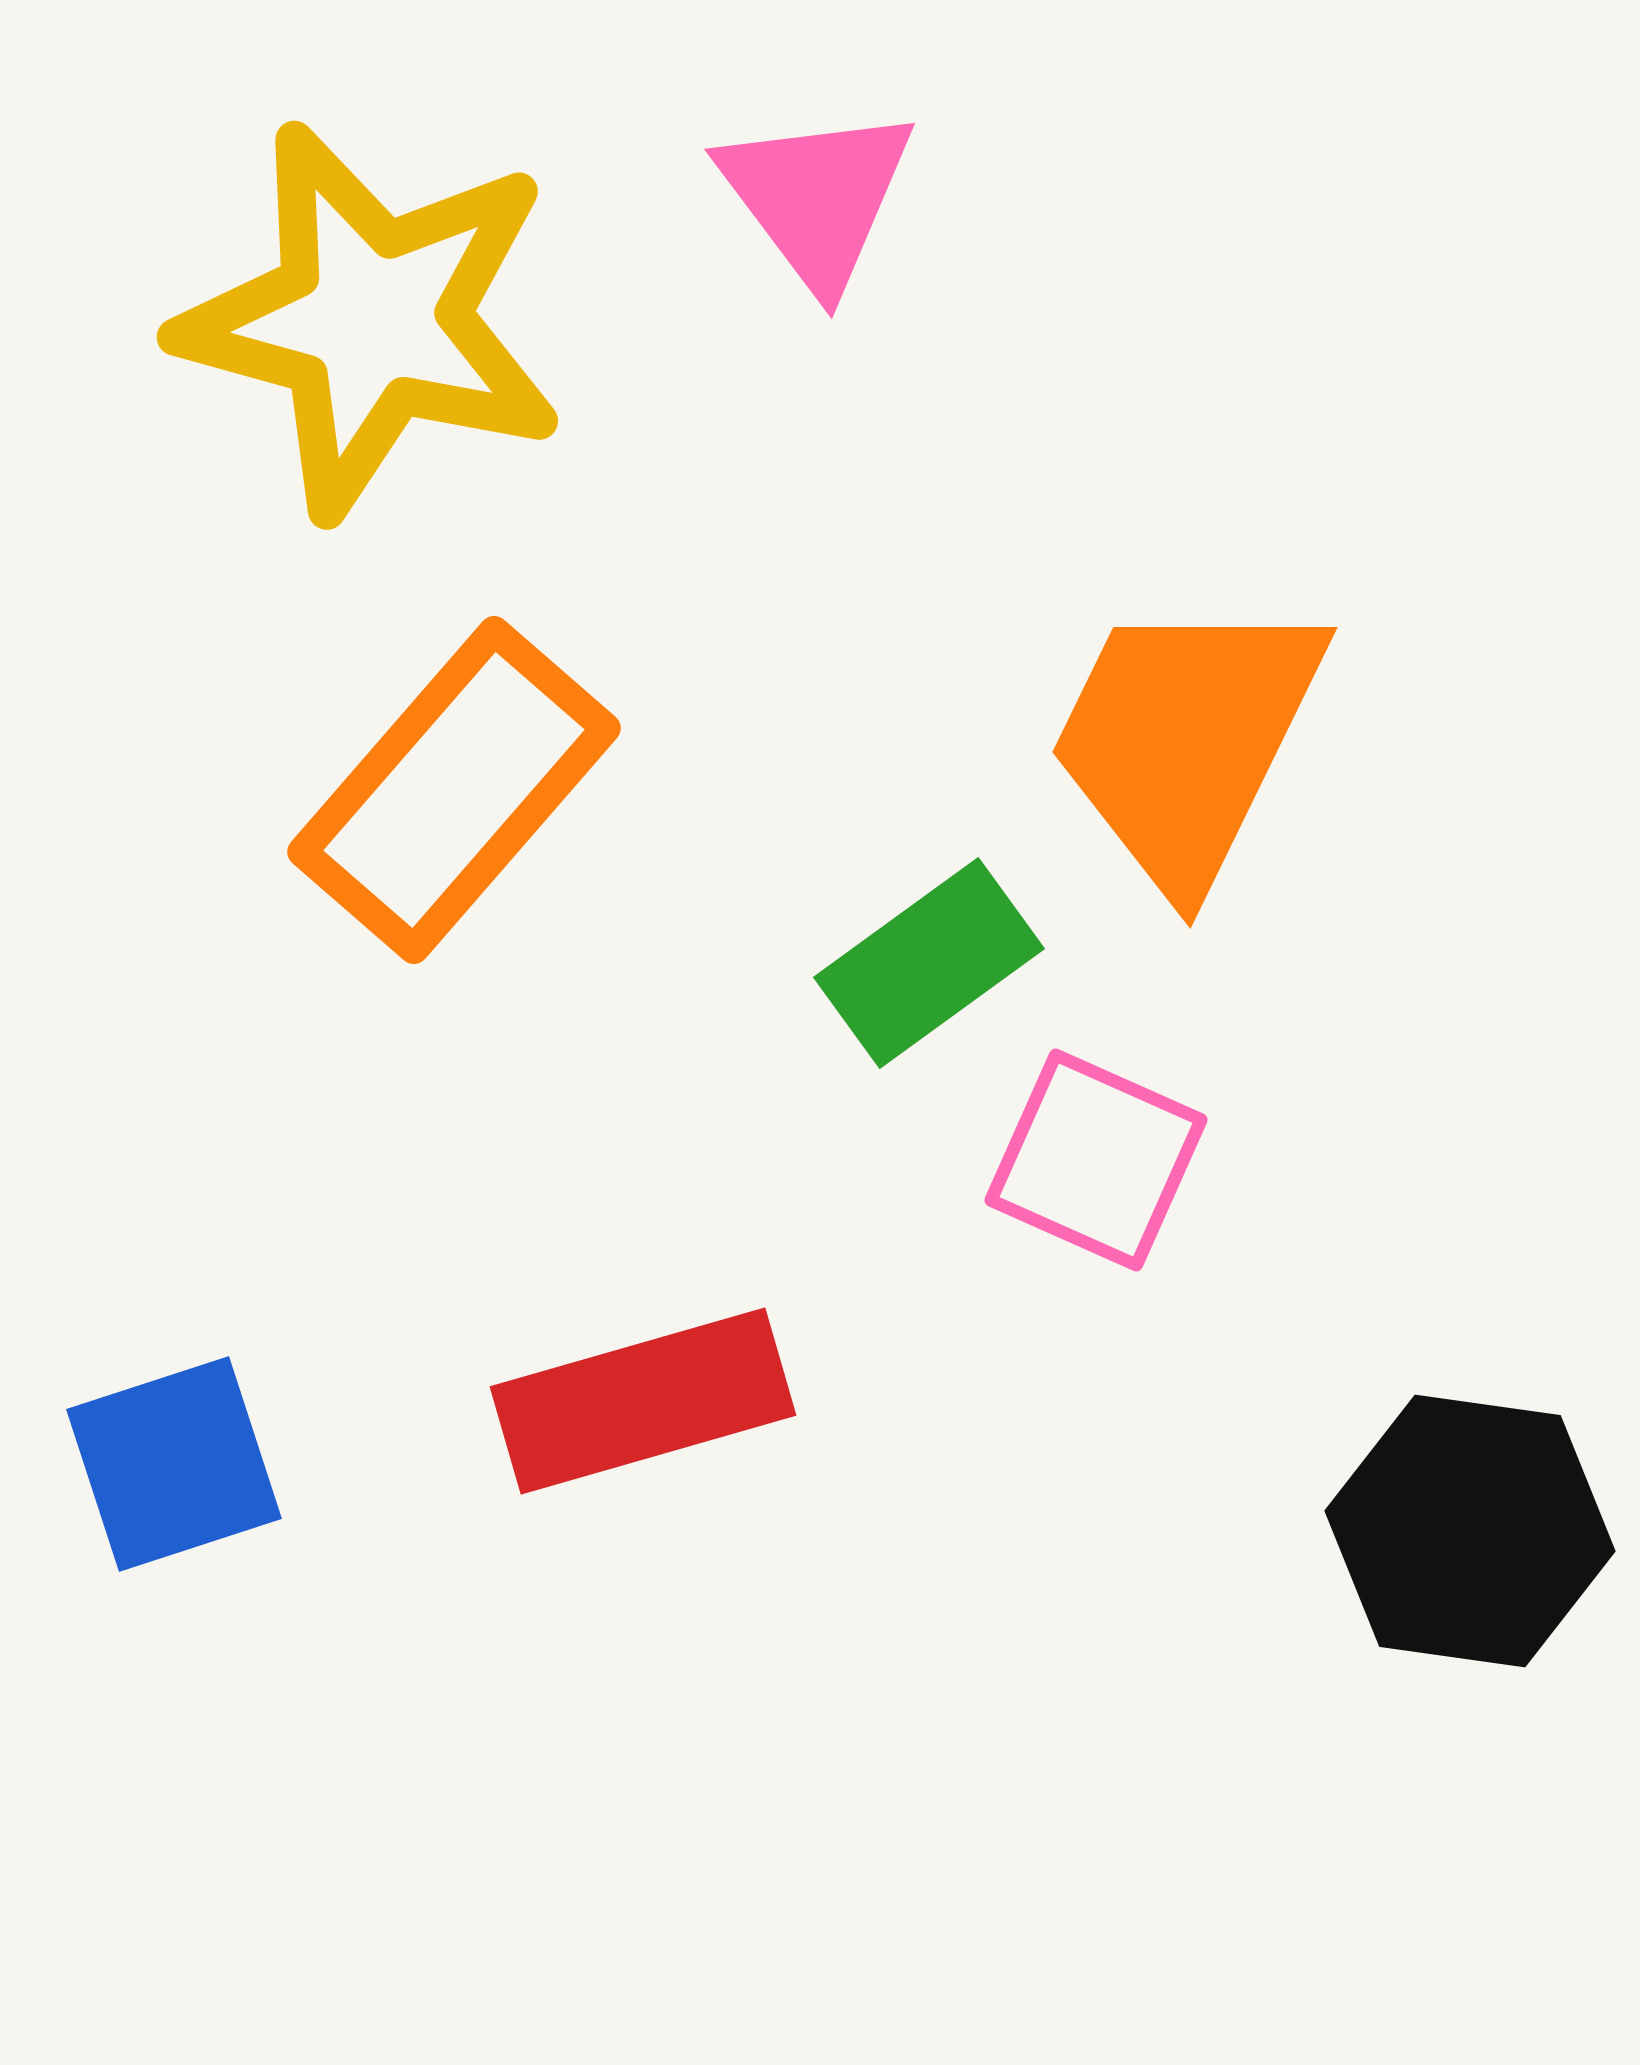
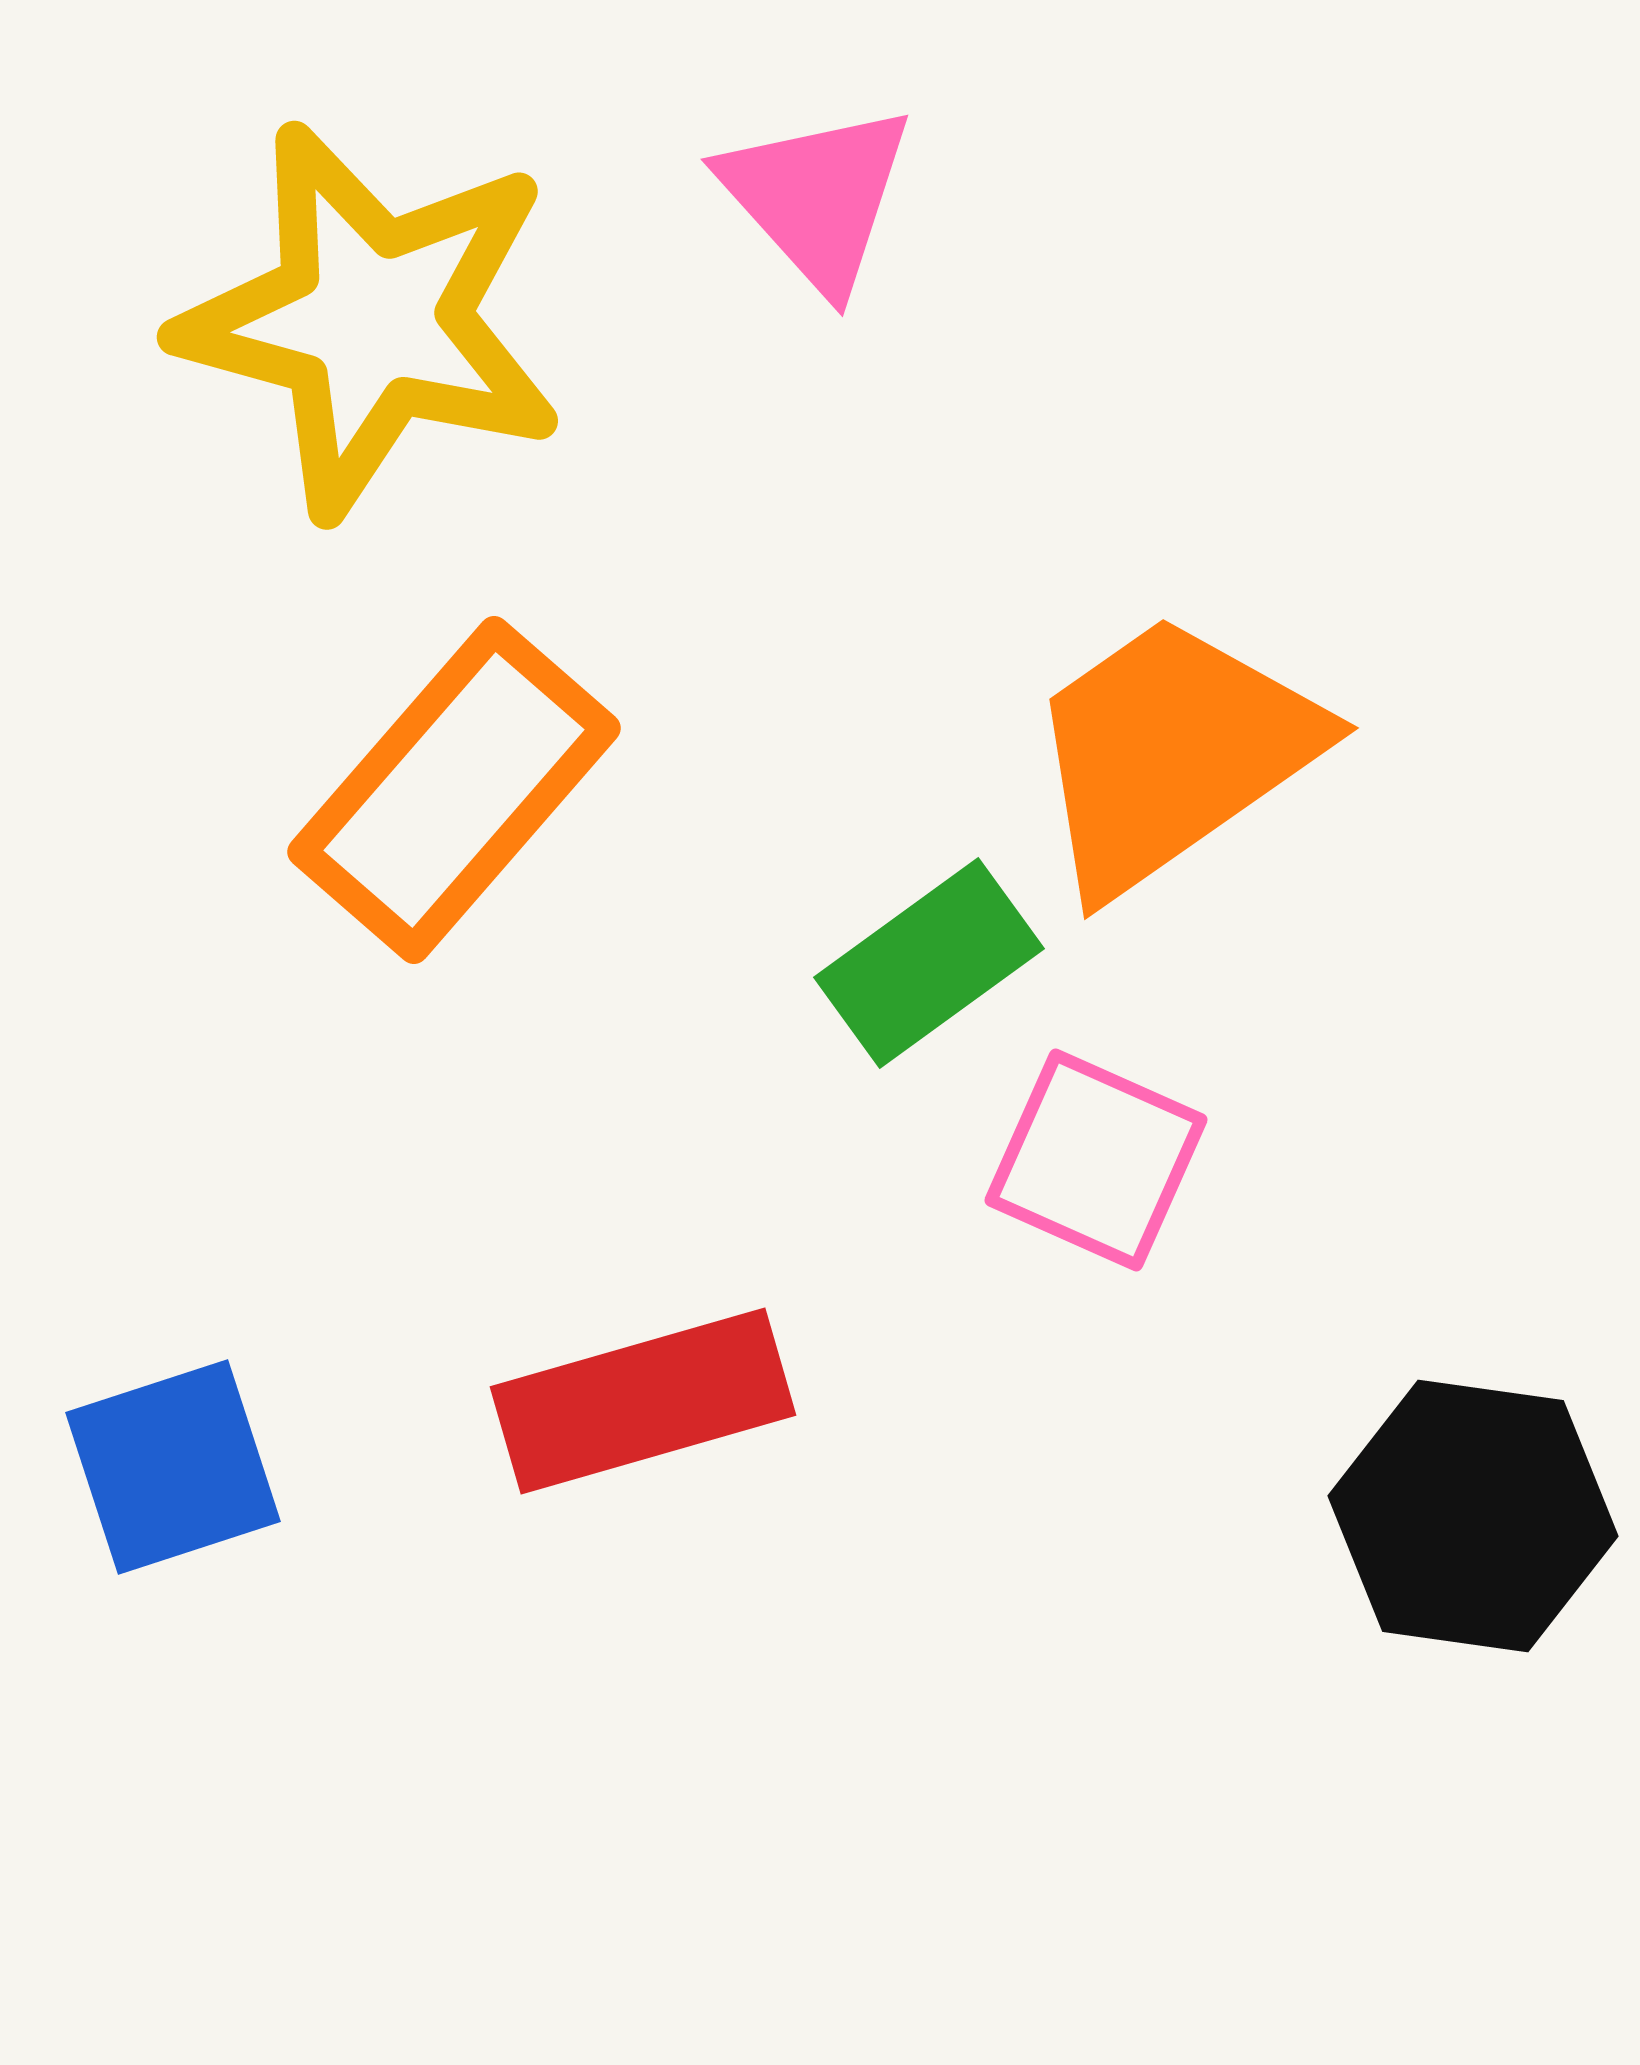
pink triangle: rotated 5 degrees counterclockwise
orange trapezoid: moved 14 px left, 13 px down; rotated 29 degrees clockwise
blue square: moved 1 px left, 3 px down
black hexagon: moved 3 px right, 15 px up
